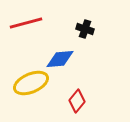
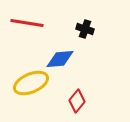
red line: moved 1 px right; rotated 24 degrees clockwise
